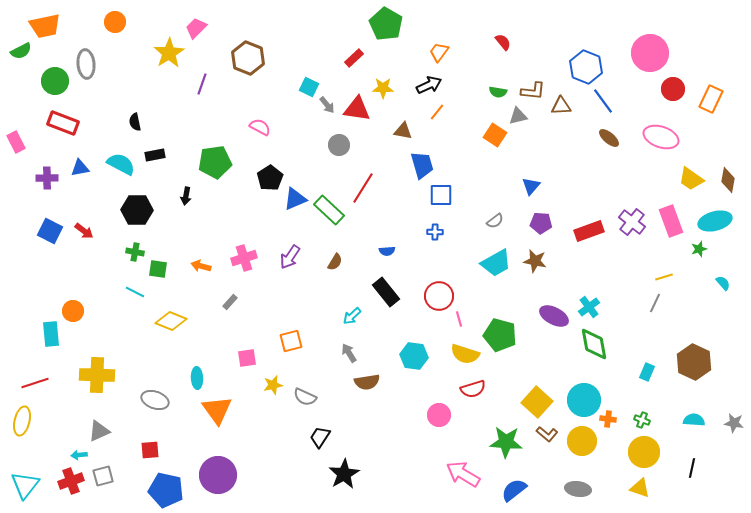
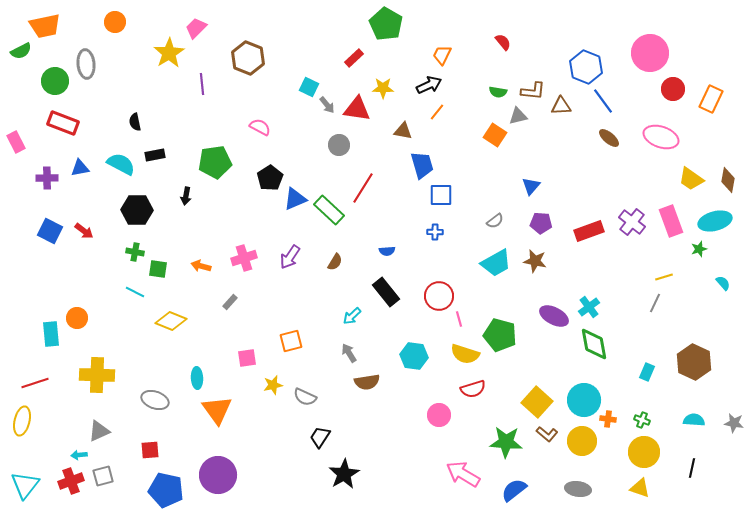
orange trapezoid at (439, 52): moved 3 px right, 3 px down; rotated 10 degrees counterclockwise
purple line at (202, 84): rotated 25 degrees counterclockwise
orange circle at (73, 311): moved 4 px right, 7 px down
